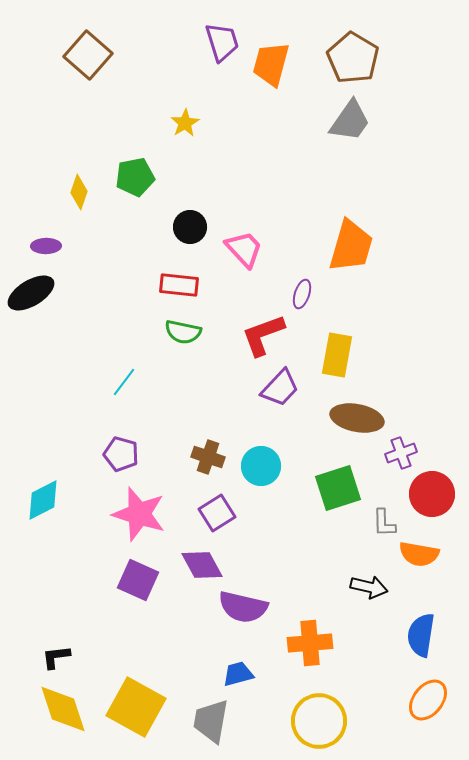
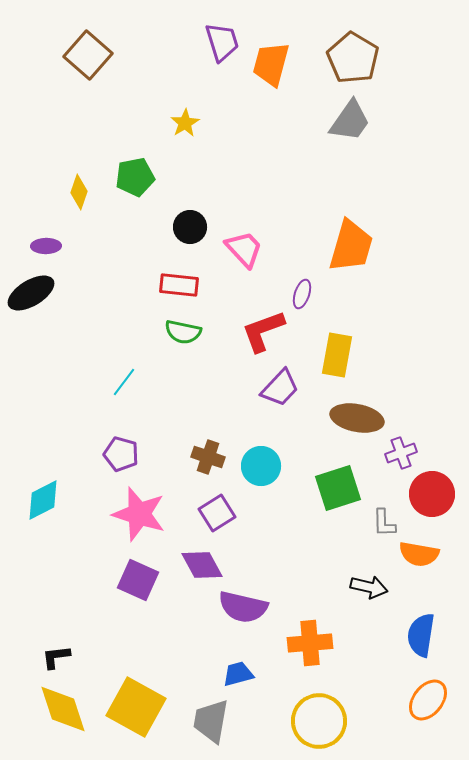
red L-shape at (263, 335): moved 4 px up
